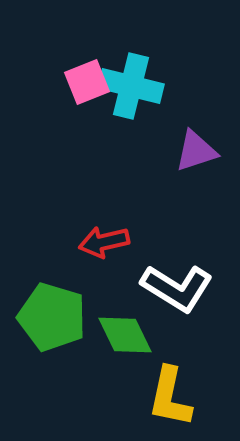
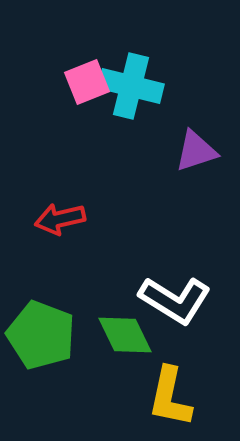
red arrow: moved 44 px left, 23 px up
white L-shape: moved 2 px left, 12 px down
green pentagon: moved 11 px left, 18 px down; rotated 4 degrees clockwise
